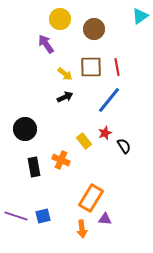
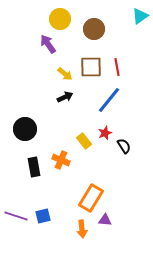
purple arrow: moved 2 px right
purple triangle: moved 1 px down
